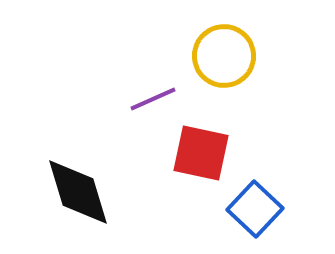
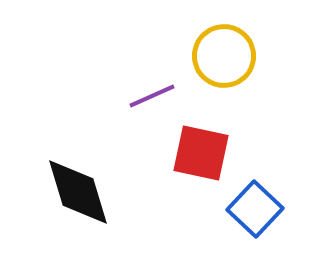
purple line: moved 1 px left, 3 px up
